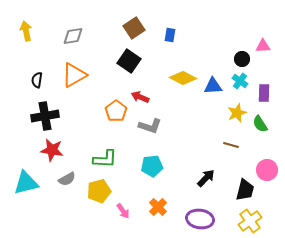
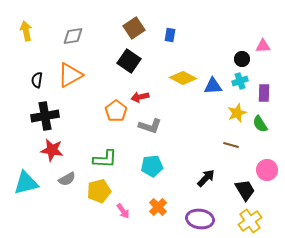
orange triangle: moved 4 px left
cyan cross: rotated 35 degrees clockwise
red arrow: rotated 36 degrees counterclockwise
black trapezoid: rotated 45 degrees counterclockwise
